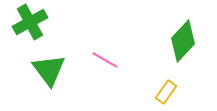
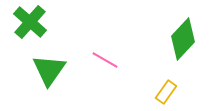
green cross: rotated 20 degrees counterclockwise
green diamond: moved 2 px up
green triangle: rotated 12 degrees clockwise
